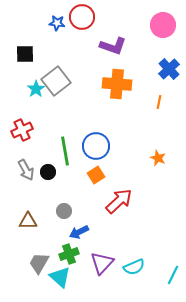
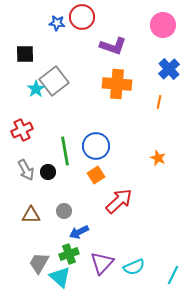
gray square: moved 2 px left
brown triangle: moved 3 px right, 6 px up
